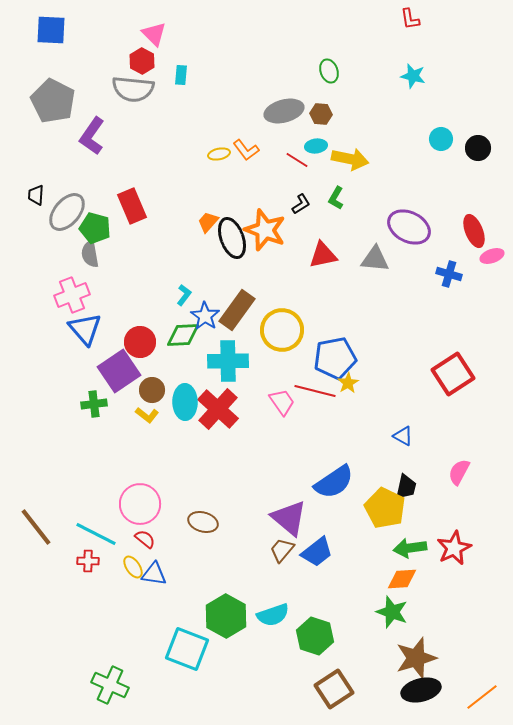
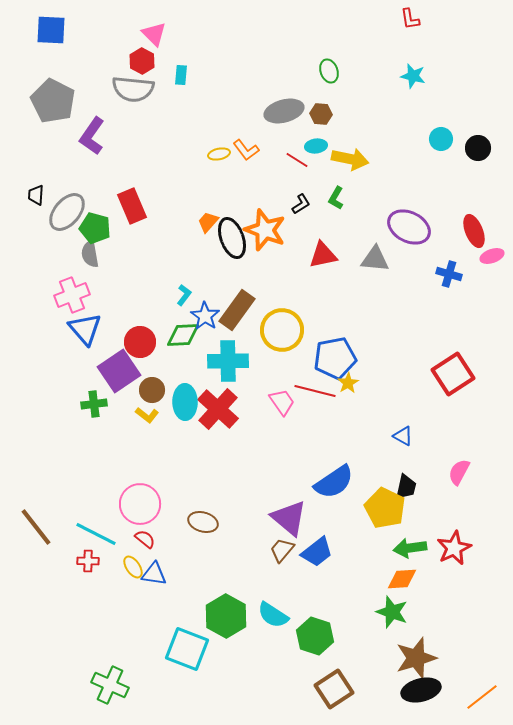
cyan semicircle at (273, 615): rotated 52 degrees clockwise
